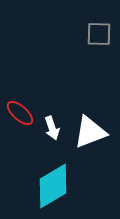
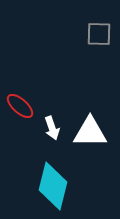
red ellipse: moved 7 px up
white triangle: rotated 21 degrees clockwise
cyan diamond: rotated 45 degrees counterclockwise
